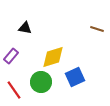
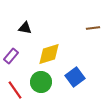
brown line: moved 4 px left, 1 px up; rotated 24 degrees counterclockwise
yellow diamond: moved 4 px left, 3 px up
blue square: rotated 12 degrees counterclockwise
red line: moved 1 px right
